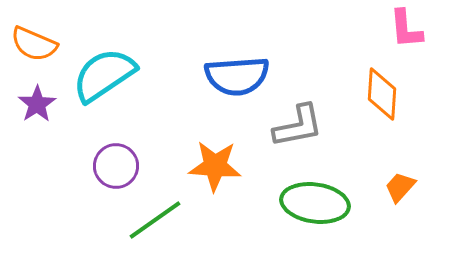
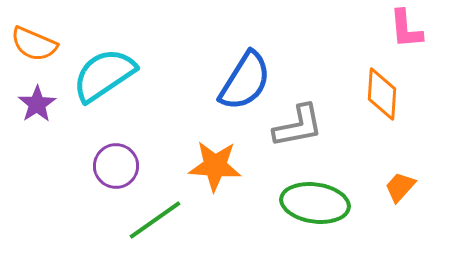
blue semicircle: moved 8 px right, 5 px down; rotated 54 degrees counterclockwise
